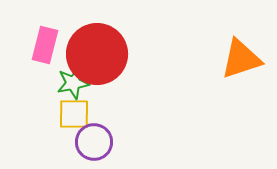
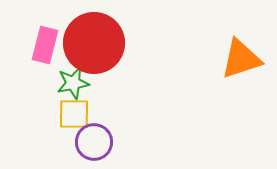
red circle: moved 3 px left, 11 px up
